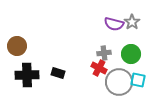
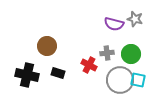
gray star: moved 3 px right, 3 px up; rotated 21 degrees counterclockwise
brown circle: moved 30 px right
gray cross: moved 3 px right
red cross: moved 10 px left, 3 px up
black cross: rotated 15 degrees clockwise
gray circle: moved 1 px right, 2 px up
